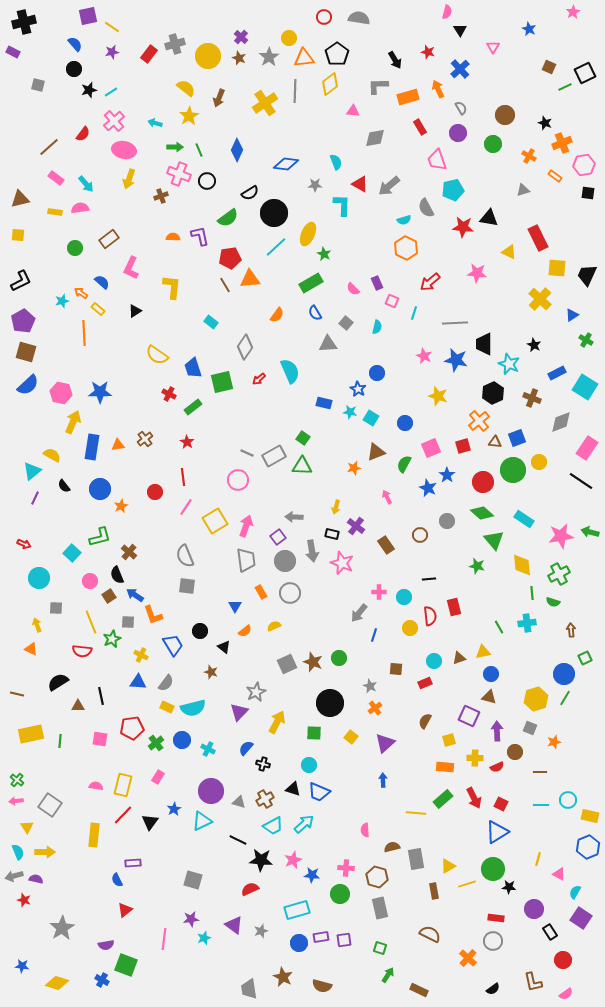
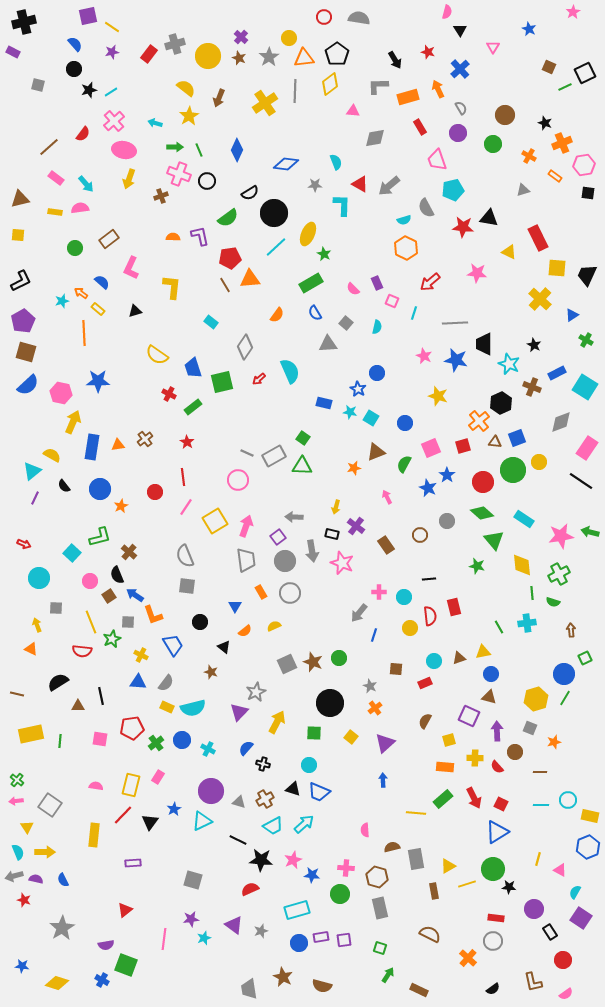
black triangle at (135, 311): rotated 16 degrees clockwise
blue star at (100, 392): moved 2 px left, 11 px up
black hexagon at (493, 393): moved 8 px right, 10 px down
brown cross at (532, 398): moved 11 px up
black circle at (200, 631): moved 9 px up
red semicircle at (497, 767): rotated 72 degrees clockwise
yellow rectangle at (123, 785): moved 8 px right
pink triangle at (559, 874): moved 1 px right, 4 px up
blue semicircle at (117, 880): moved 54 px left
